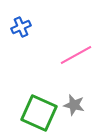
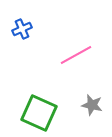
blue cross: moved 1 px right, 2 px down
gray star: moved 18 px right
